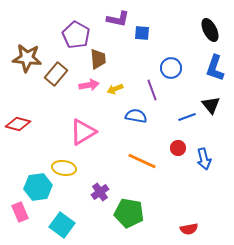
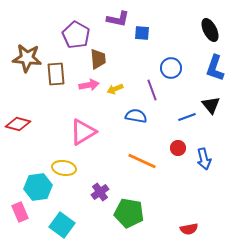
brown rectangle: rotated 45 degrees counterclockwise
